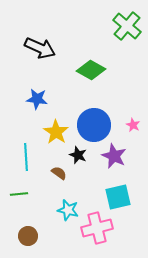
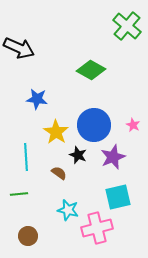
black arrow: moved 21 px left
purple star: moved 1 px left, 1 px down; rotated 25 degrees clockwise
